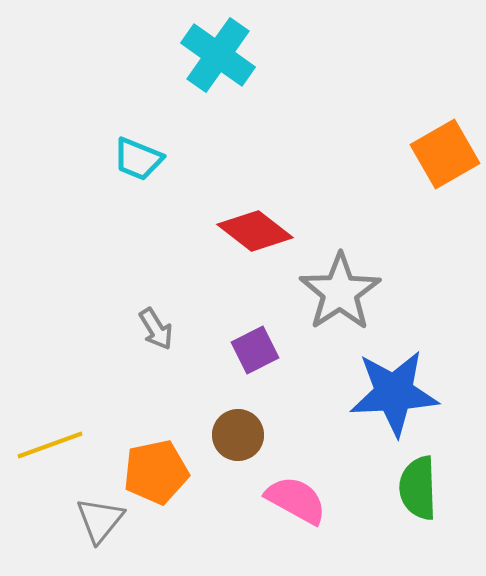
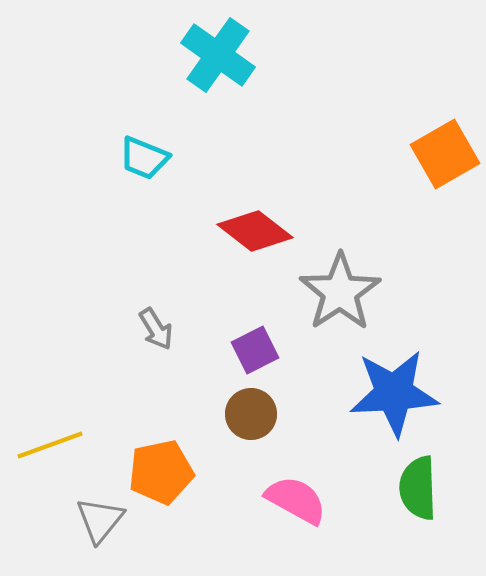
cyan trapezoid: moved 6 px right, 1 px up
brown circle: moved 13 px right, 21 px up
orange pentagon: moved 5 px right
